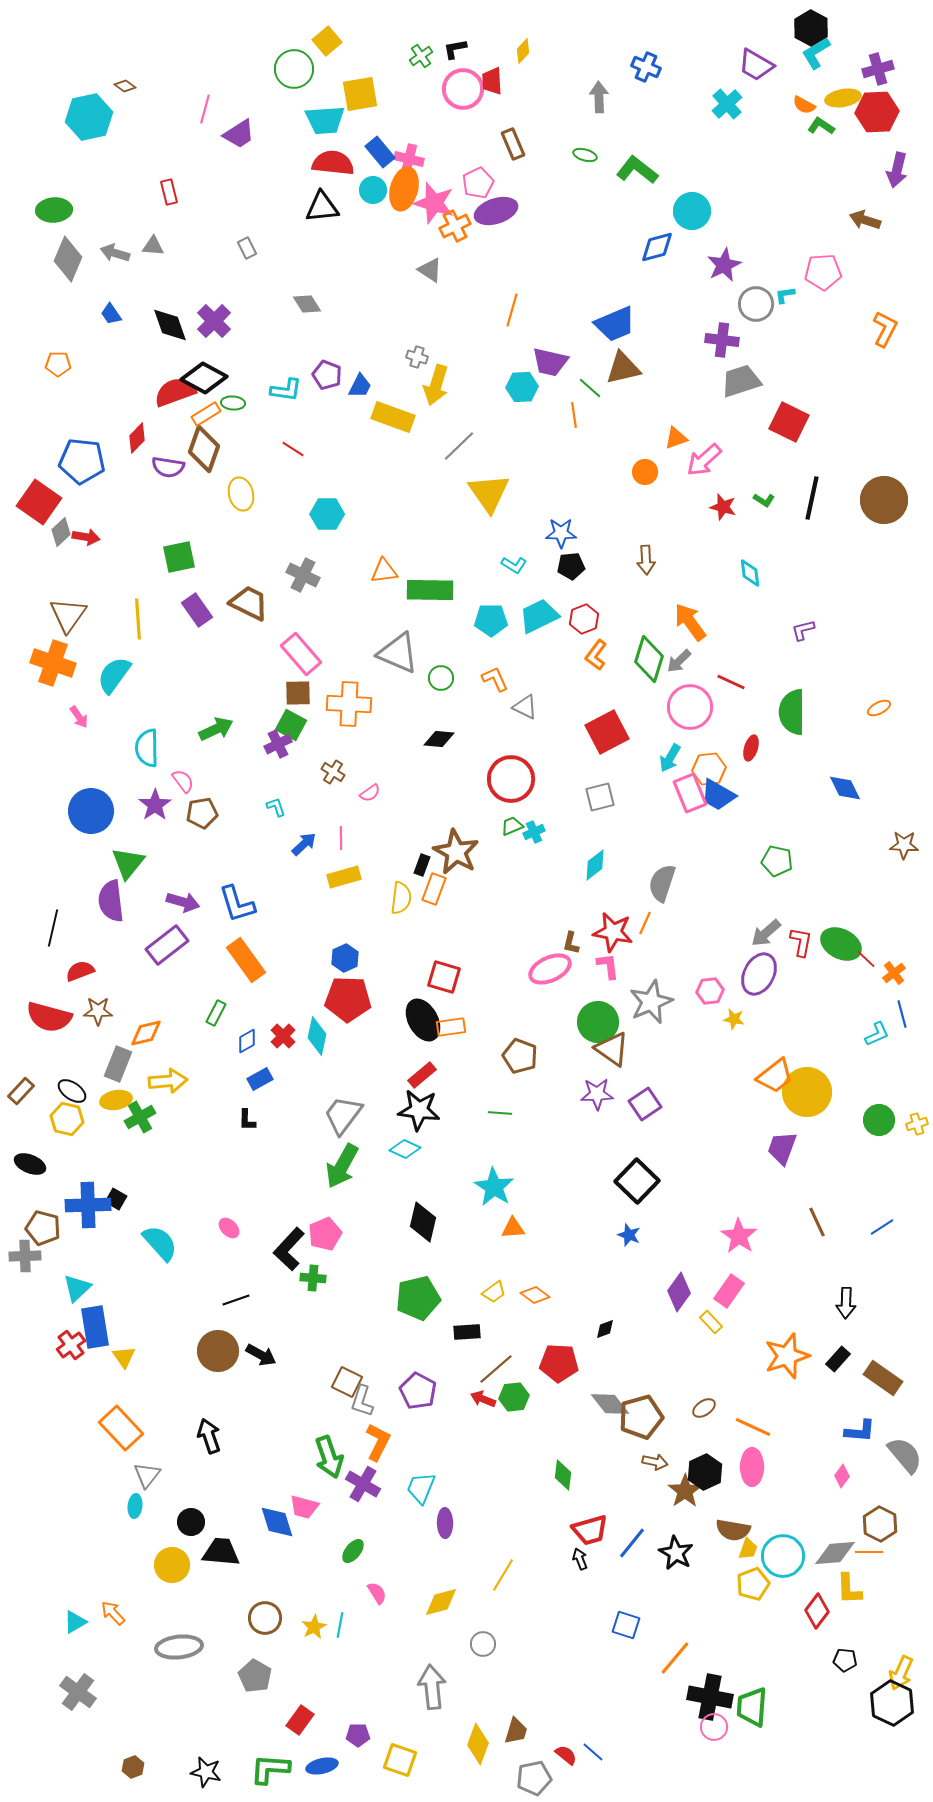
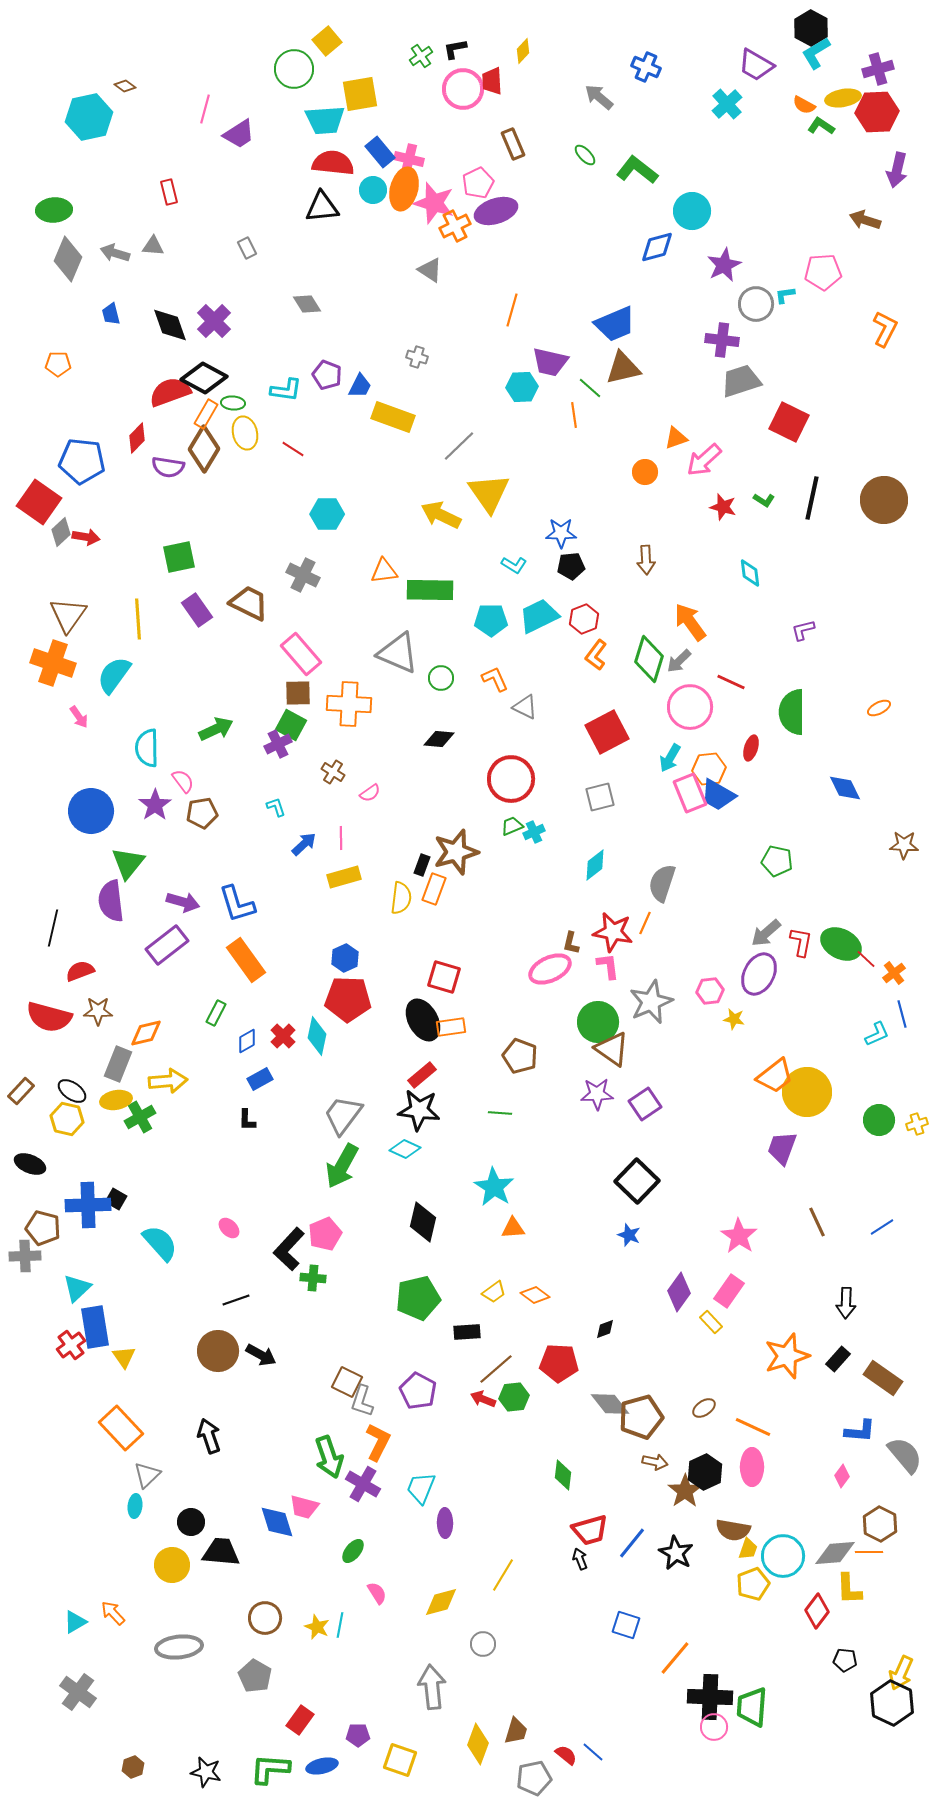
gray arrow at (599, 97): rotated 48 degrees counterclockwise
green ellipse at (585, 155): rotated 30 degrees clockwise
blue trapezoid at (111, 314): rotated 20 degrees clockwise
yellow arrow at (436, 385): moved 5 px right, 130 px down; rotated 99 degrees clockwise
red semicircle at (175, 392): moved 5 px left
orange rectangle at (206, 414): rotated 28 degrees counterclockwise
brown diamond at (204, 449): rotated 12 degrees clockwise
yellow ellipse at (241, 494): moved 4 px right, 61 px up
brown star at (456, 852): rotated 27 degrees clockwise
gray triangle at (147, 1475): rotated 8 degrees clockwise
yellow star at (314, 1627): moved 3 px right; rotated 20 degrees counterclockwise
black cross at (710, 1697): rotated 9 degrees counterclockwise
